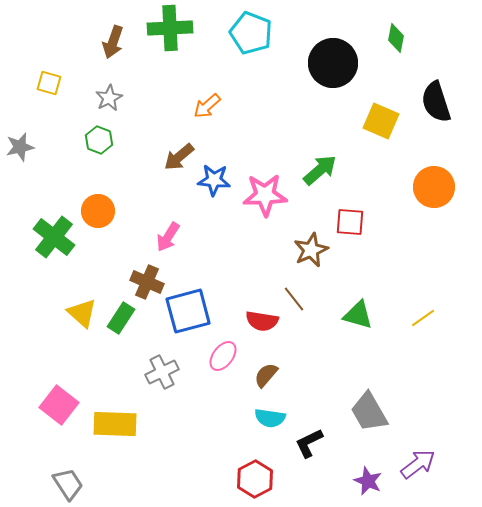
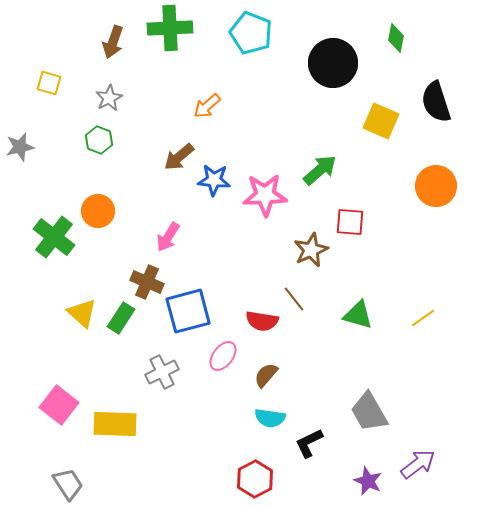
orange circle at (434, 187): moved 2 px right, 1 px up
